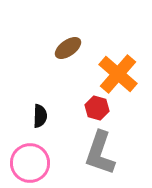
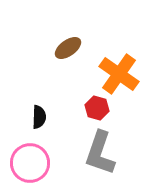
orange cross: moved 1 px right; rotated 6 degrees counterclockwise
black semicircle: moved 1 px left, 1 px down
